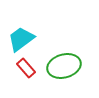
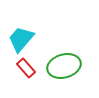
cyan trapezoid: rotated 12 degrees counterclockwise
